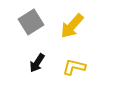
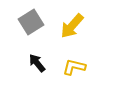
black arrow: rotated 108 degrees clockwise
